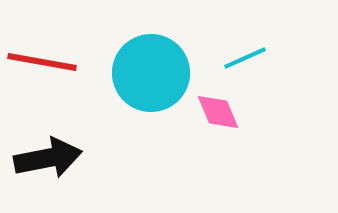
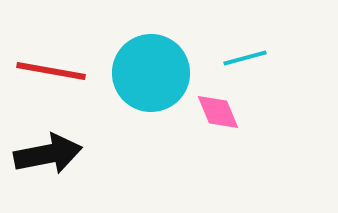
cyan line: rotated 9 degrees clockwise
red line: moved 9 px right, 9 px down
black arrow: moved 4 px up
